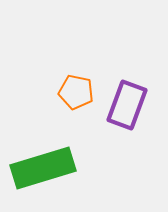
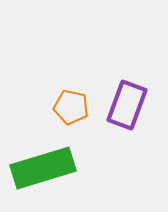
orange pentagon: moved 5 px left, 15 px down
